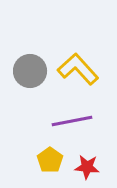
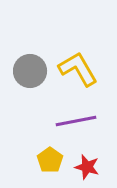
yellow L-shape: rotated 12 degrees clockwise
purple line: moved 4 px right
red star: rotated 10 degrees clockwise
